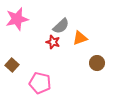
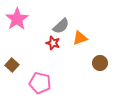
pink star: rotated 20 degrees counterclockwise
red star: moved 1 px down
brown circle: moved 3 px right
